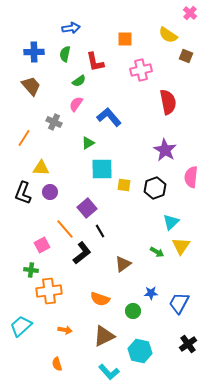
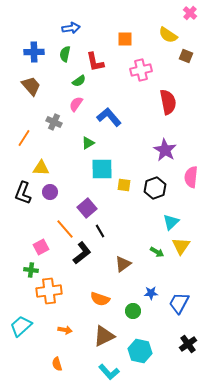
pink square at (42, 245): moved 1 px left, 2 px down
